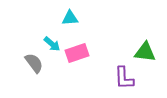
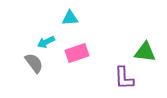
cyan arrow: moved 6 px left, 2 px up; rotated 114 degrees clockwise
